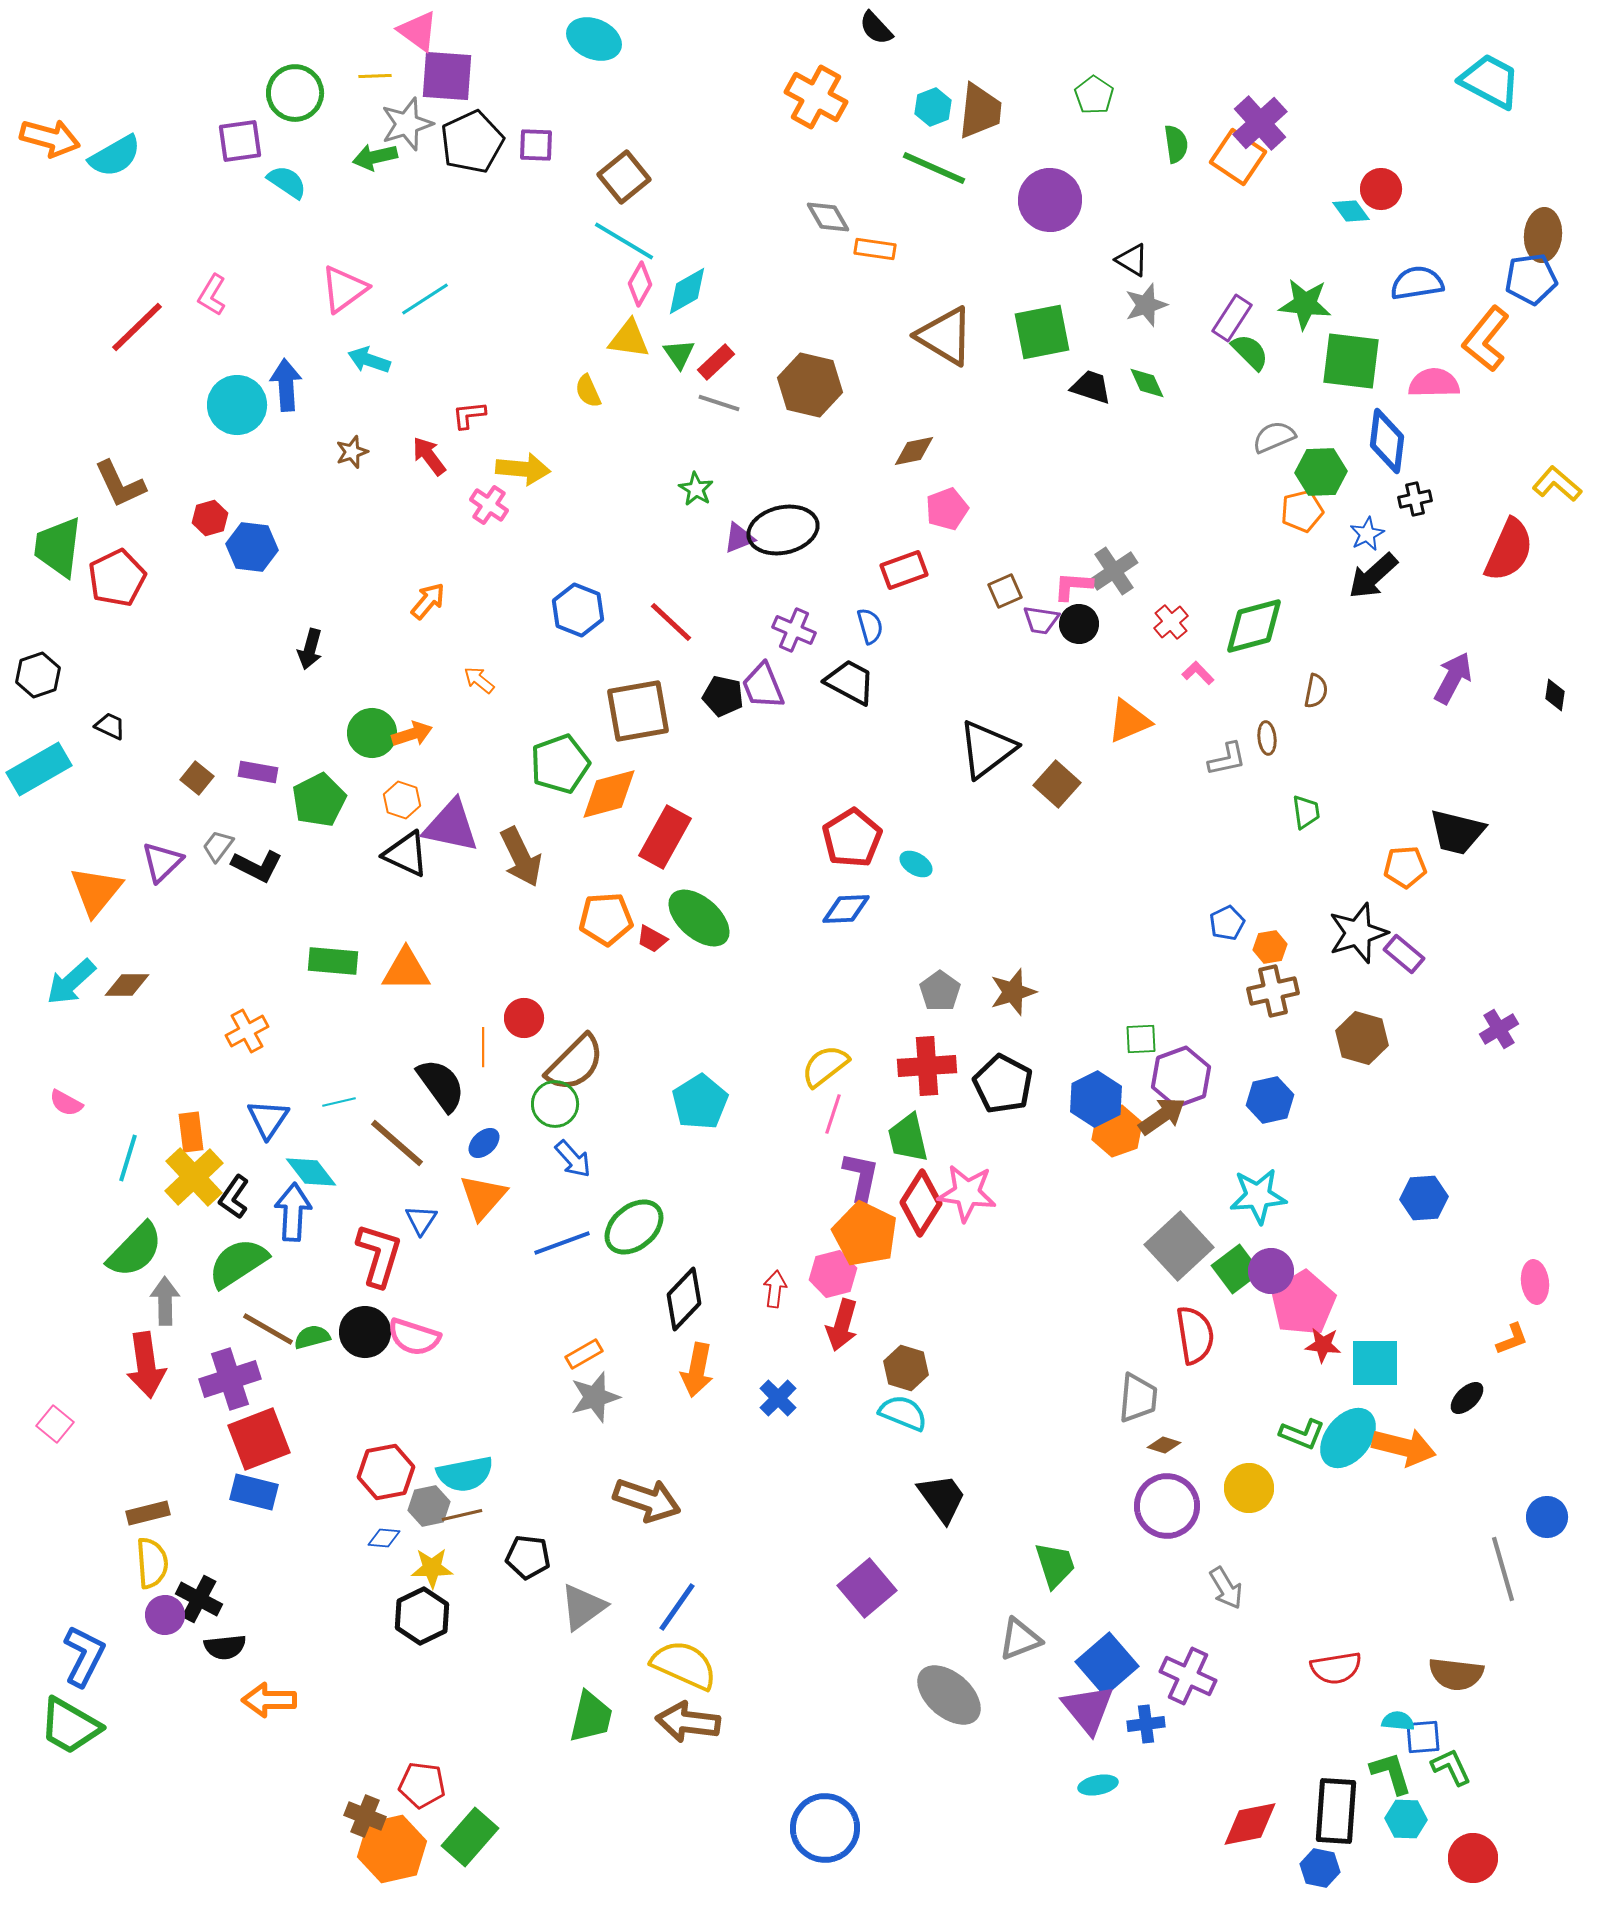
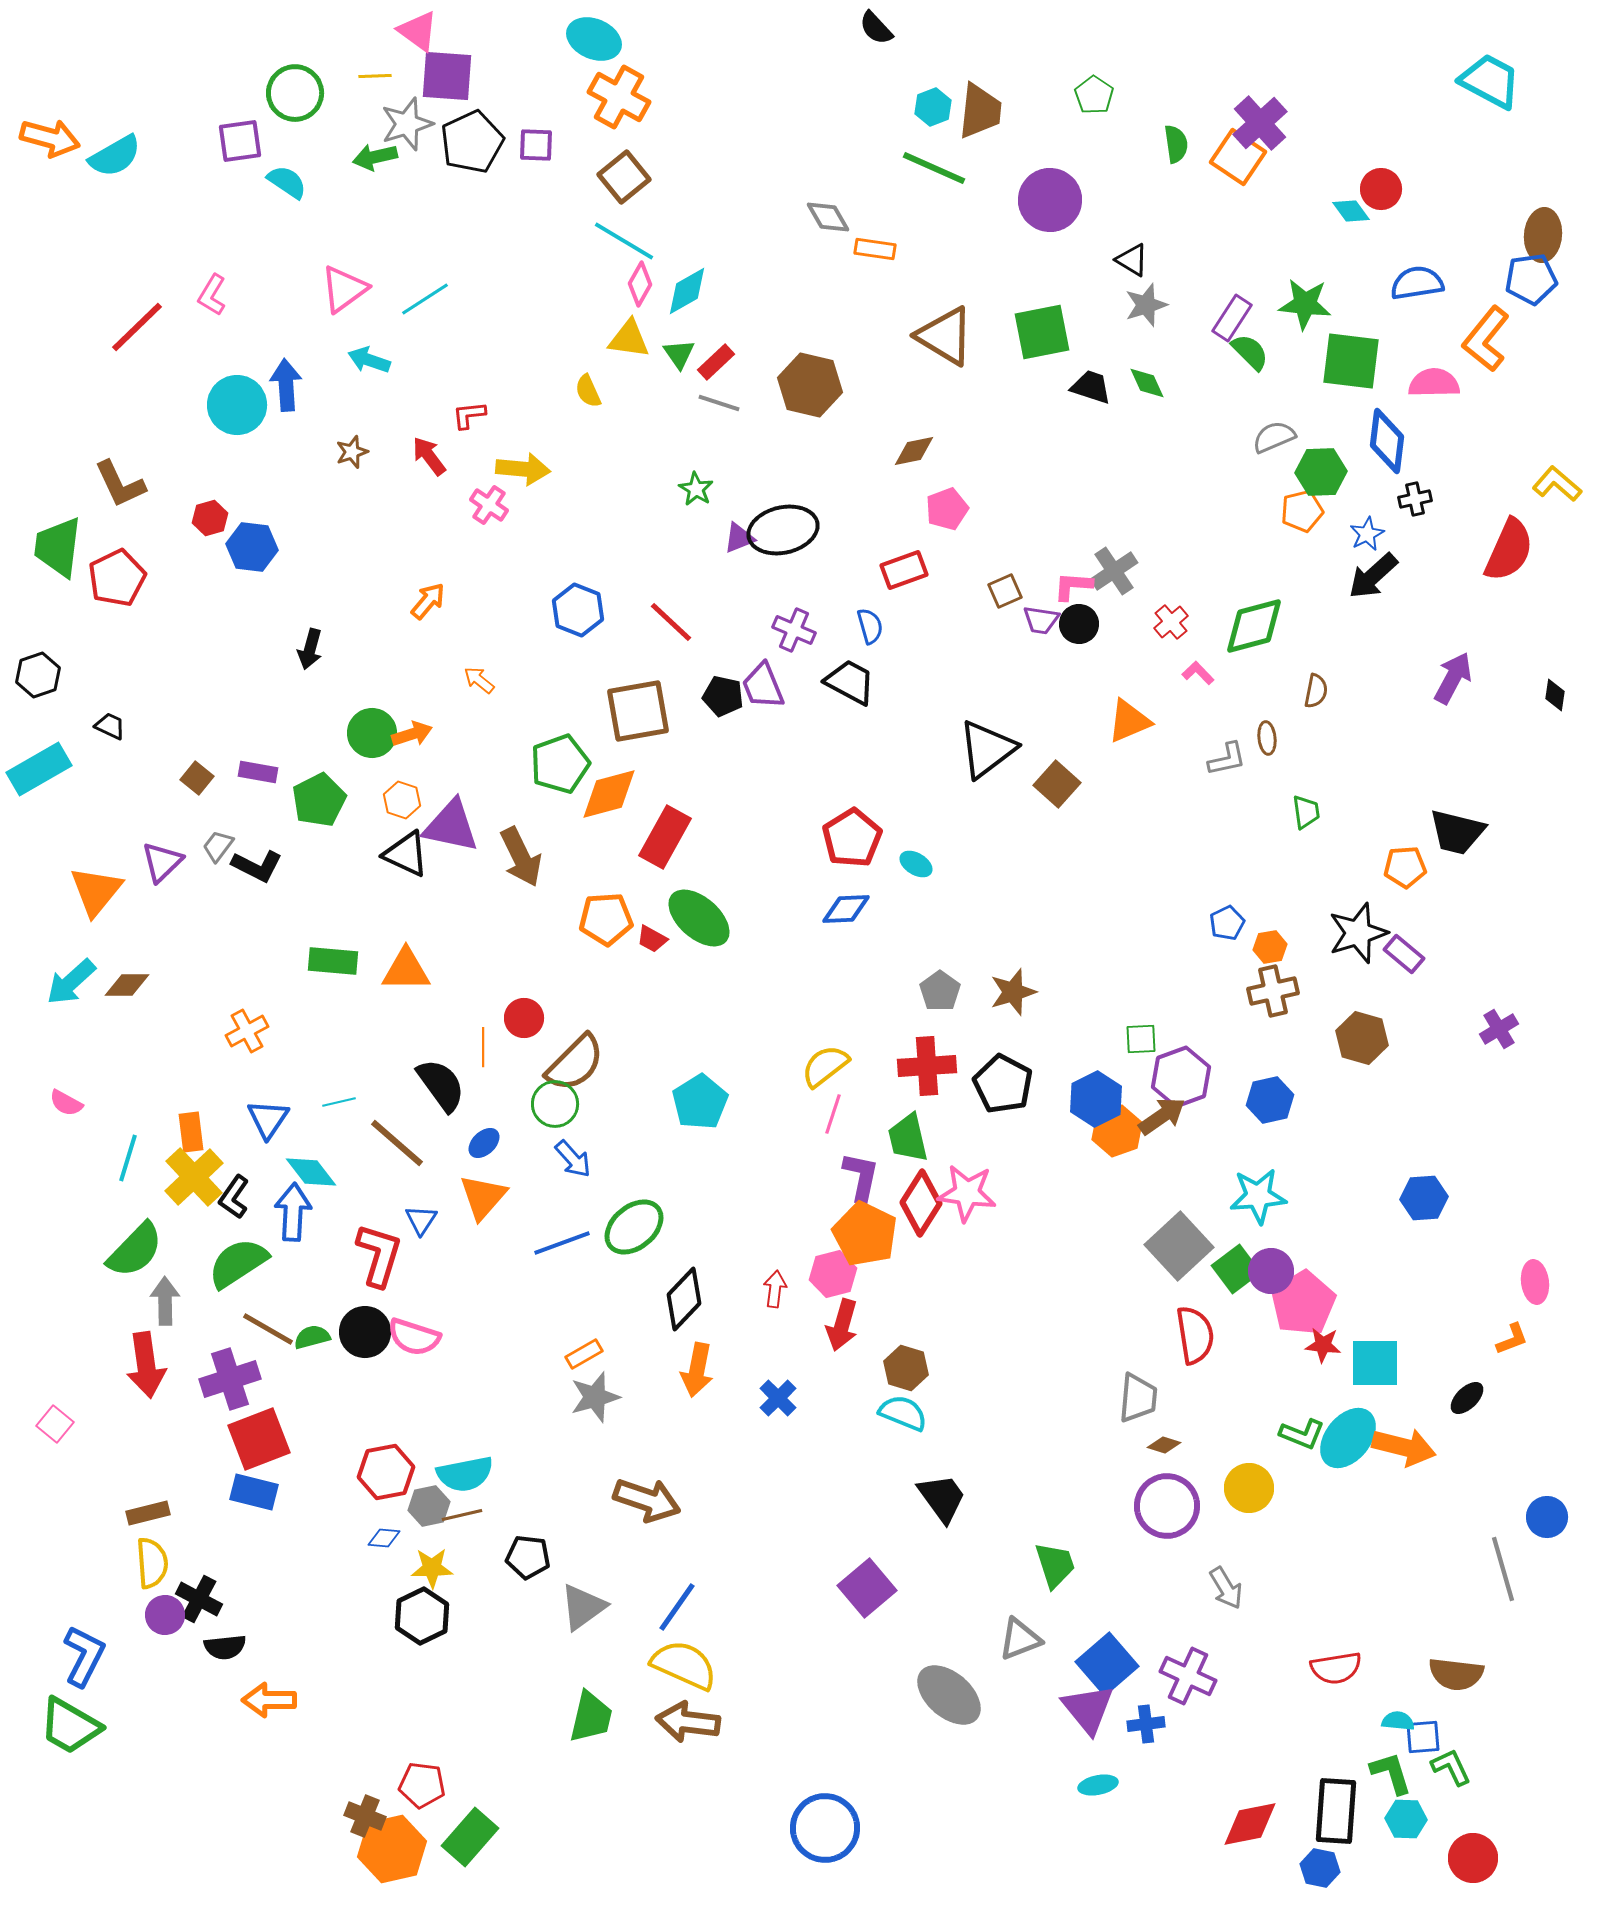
orange cross at (816, 97): moved 197 px left
